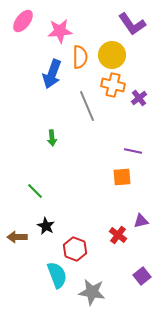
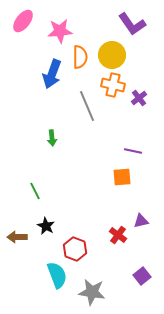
green line: rotated 18 degrees clockwise
